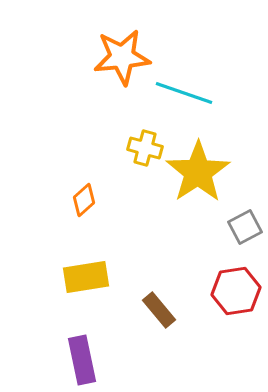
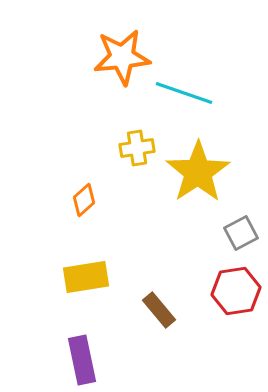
yellow cross: moved 8 px left; rotated 24 degrees counterclockwise
gray square: moved 4 px left, 6 px down
